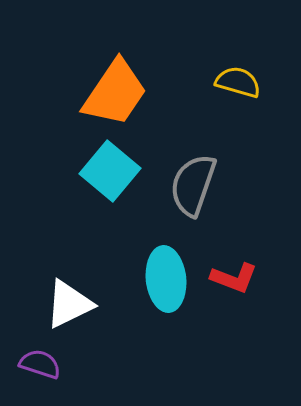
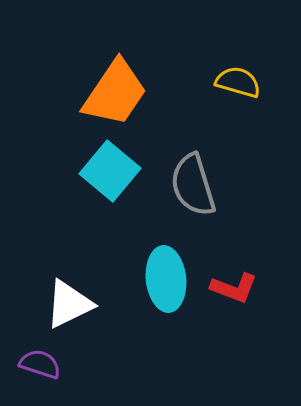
gray semicircle: rotated 36 degrees counterclockwise
red L-shape: moved 10 px down
